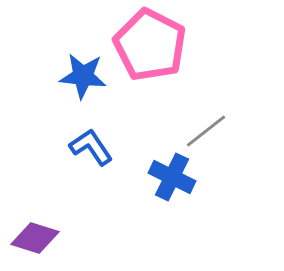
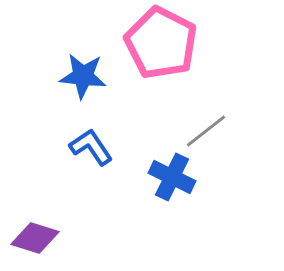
pink pentagon: moved 11 px right, 2 px up
